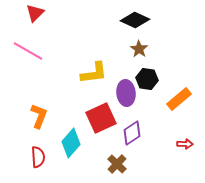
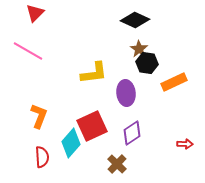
black hexagon: moved 16 px up
orange rectangle: moved 5 px left, 17 px up; rotated 15 degrees clockwise
red square: moved 9 px left, 8 px down
red semicircle: moved 4 px right
